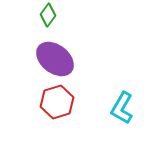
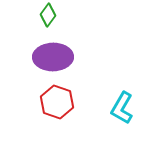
purple ellipse: moved 2 px left, 2 px up; rotated 39 degrees counterclockwise
red hexagon: rotated 24 degrees counterclockwise
